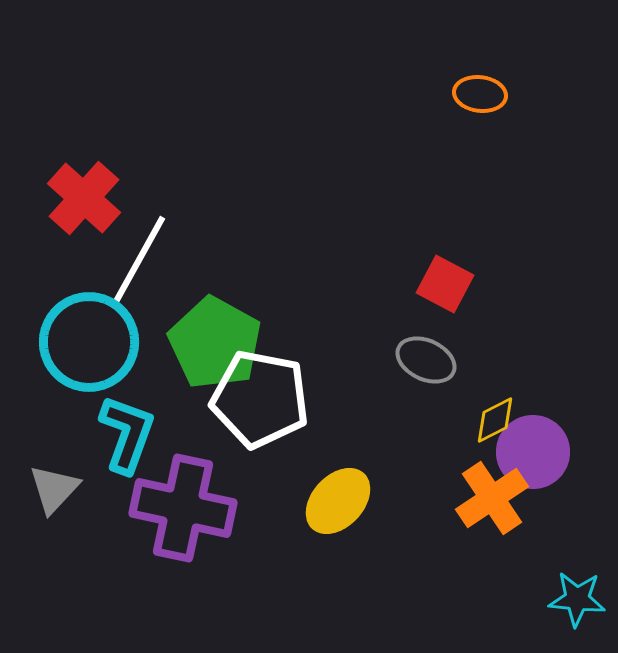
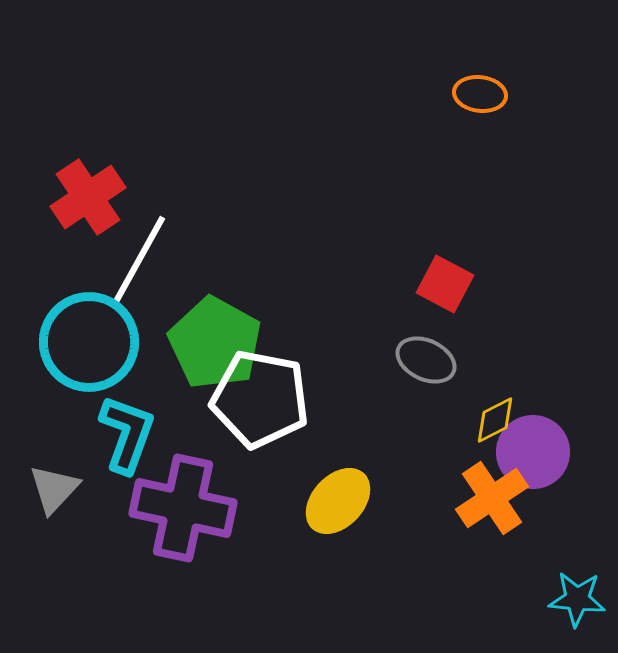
red cross: moved 4 px right, 1 px up; rotated 14 degrees clockwise
